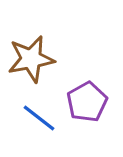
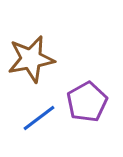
blue line: rotated 75 degrees counterclockwise
